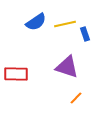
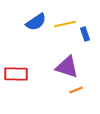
orange line: moved 8 px up; rotated 24 degrees clockwise
